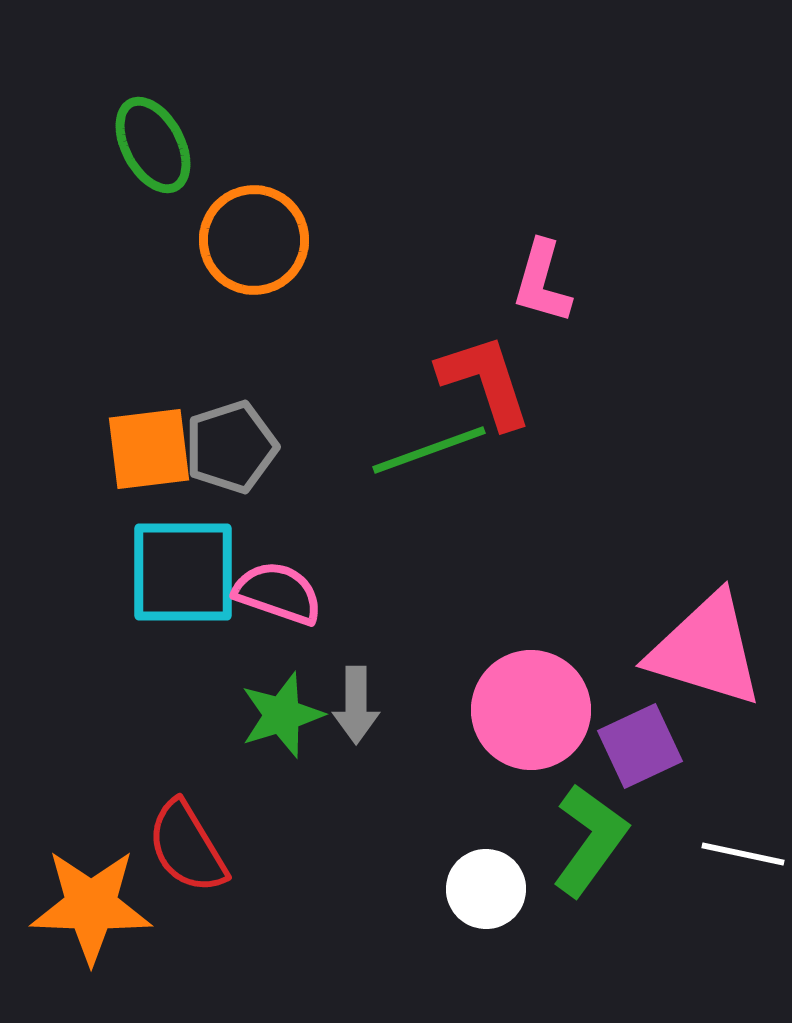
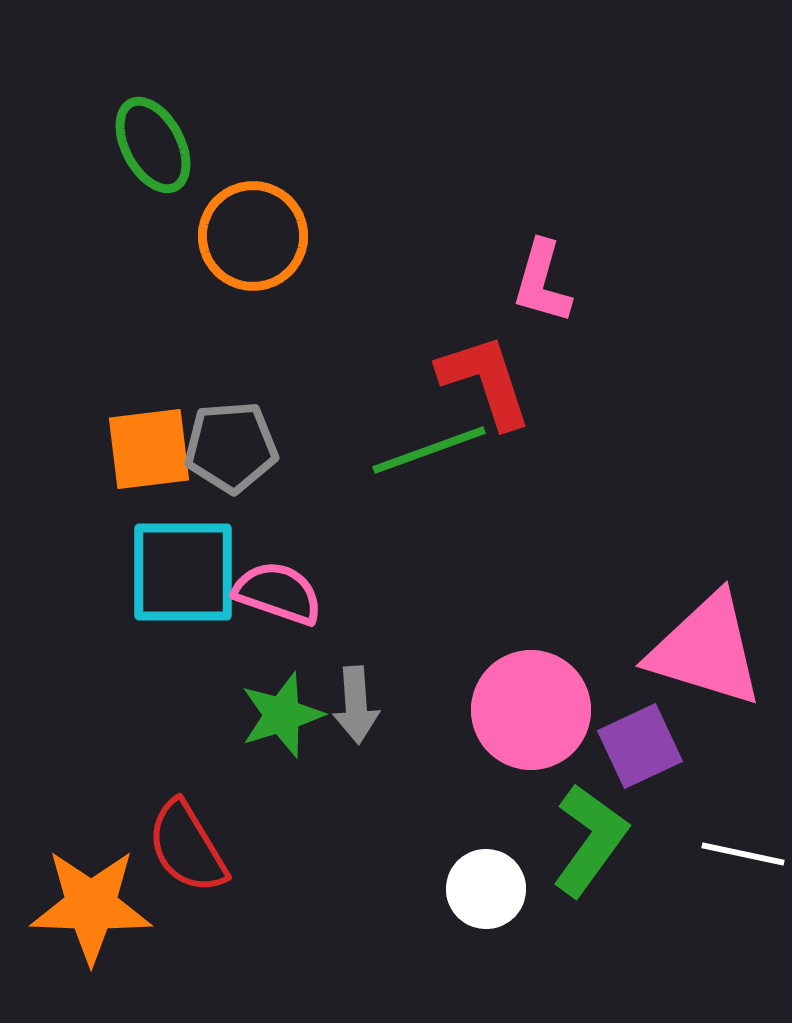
orange circle: moved 1 px left, 4 px up
gray pentagon: rotated 14 degrees clockwise
gray arrow: rotated 4 degrees counterclockwise
